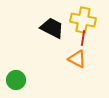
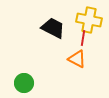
yellow cross: moved 6 px right
black trapezoid: moved 1 px right
green circle: moved 8 px right, 3 px down
